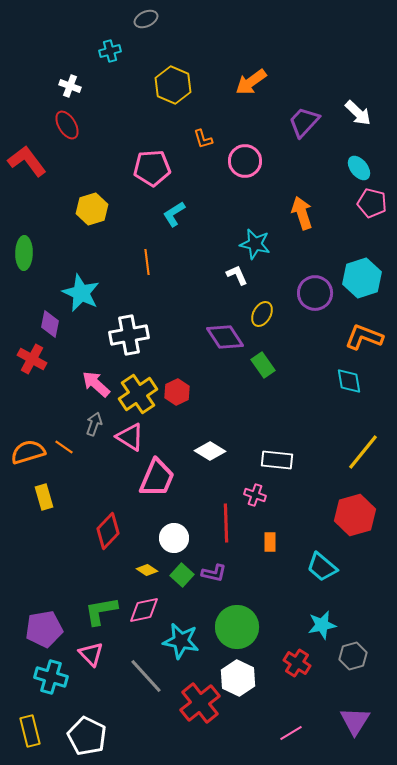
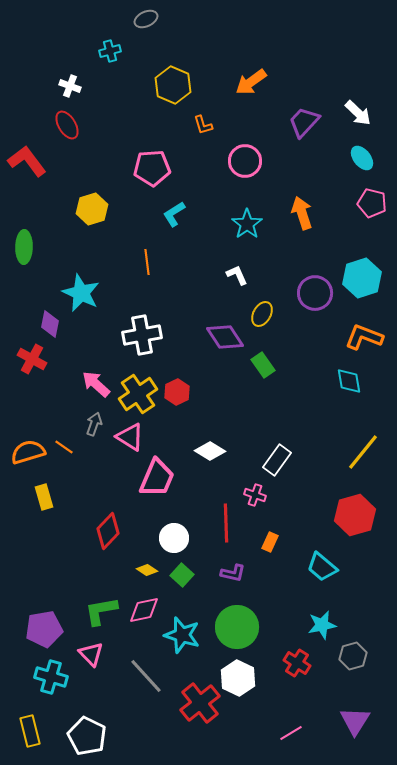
orange L-shape at (203, 139): moved 14 px up
cyan ellipse at (359, 168): moved 3 px right, 10 px up
cyan star at (255, 244): moved 8 px left, 20 px up; rotated 24 degrees clockwise
green ellipse at (24, 253): moved 6 px up
white cross at (129, 335): moved 13 px right
white rectangle at (277, 460): rotated 60 degrees counterclockwise
orange rectangle at (270, 542): rotated 24 degrees clockwise
purple L-shape at (214, 573): moved 19 px right
cyan star at (181, 641): moved 1 px right, 6 px up; rotated 6 degrees clockwise
